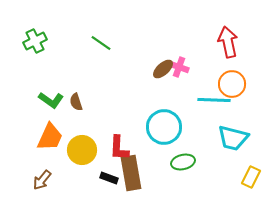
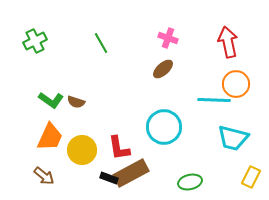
green line: rotated 25 degrees clockwise
pink cross: moved 11 px left, 29 px up
orange circle: moved 4 px right
brown semicircle: rotated 54 degrees counterclockwise
red L-shape: rotated 12 degrees counterclockwise
green ellipse: moved 7 px right, 20 px down
brown rectangle: rotated 72 degrees clockwise
brown arrow: moved 2 px right, 4 px up; rotated 90 degrees counterclockwise
